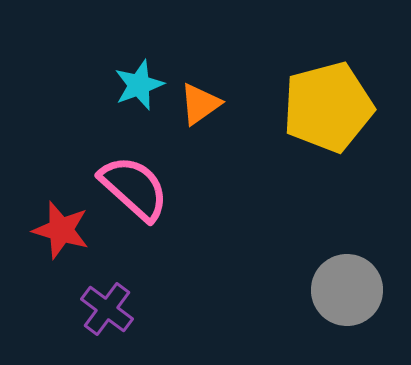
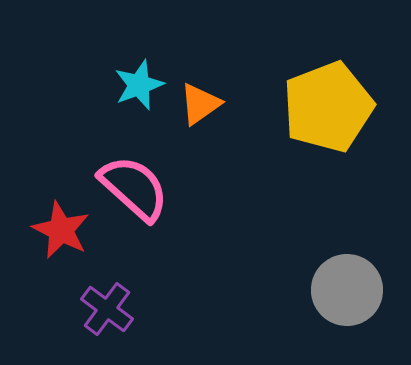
yellow pentagon: rotated 6 degrees counterclockwise
red star: rotated 10 degrees clockwise
